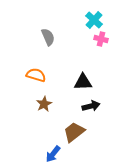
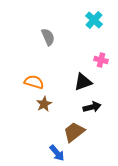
pink cross: moved 21 px down
orange semicircle: moved 2 px left, 7 px down
black triangle: rotated 18 degrees counterclockwise
black arrow: moved 1 px right, 1 px down
blue arrow: moved 4 px right, 1 px up; rotated 78 degrees counterclockwise
